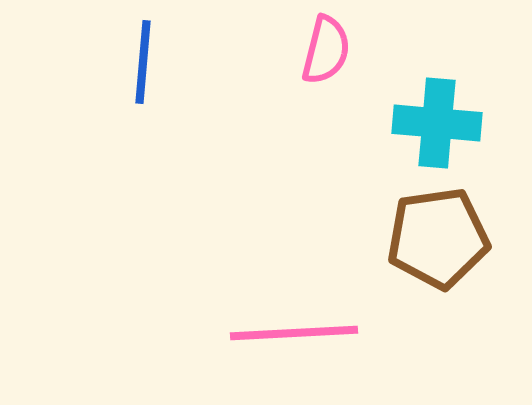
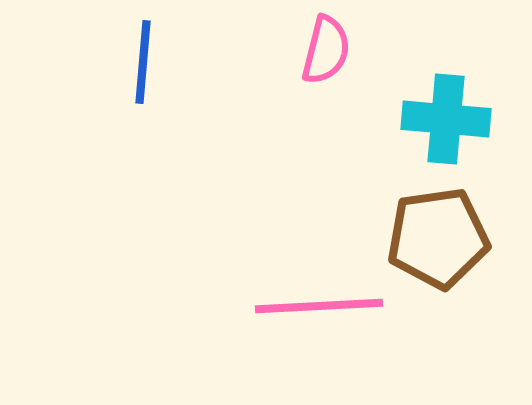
cyan cross: moved 9 px right, 4 px up
pink line: moved 25 px right, 27 px up
